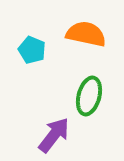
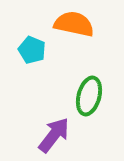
orange semicircle: moved 12 px left, 10 px up
